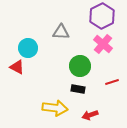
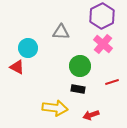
red arrow: moved 1 px right
